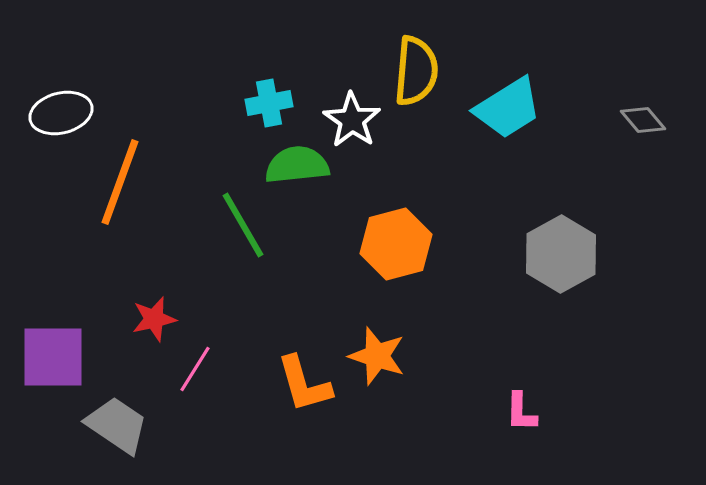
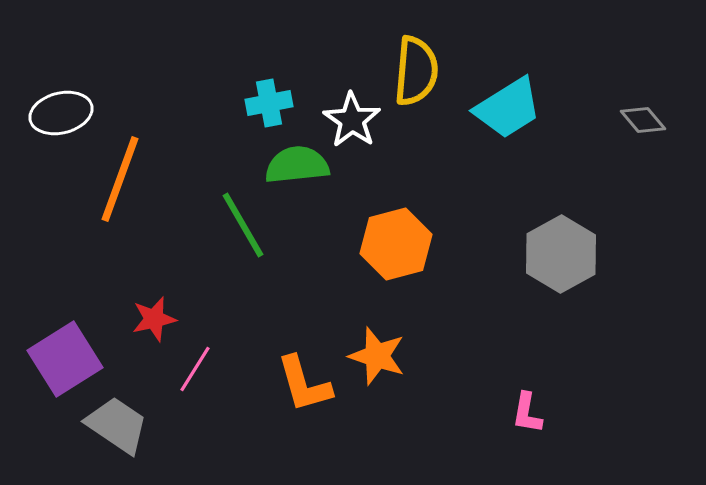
orange line: moved 3 px up
purple square: moved 12 px right, 2 px down; rotated 32 degrees counterclockwise
pink L-shape: moved 6 px right, 1 px down; rotated 9 degrees clockwise
